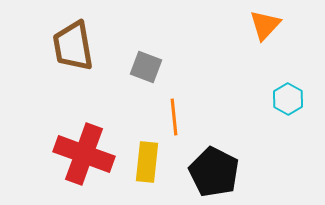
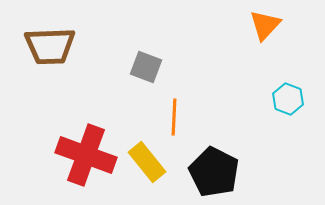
brown trapezoid: moved 23 px left; rotated 82 degrees counterclockwise
cyan hexagon: rotated 8 degrees counterclockwise
orange line: rotated 9 degrees clockwise
red cross: moved 2 px right, 1 px down
yellow rectangle: rotated 45 degrees counterclockwise
